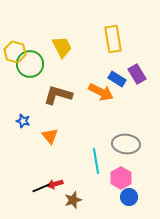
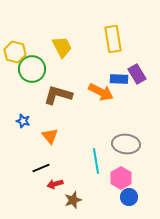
green circle: moved 2 px right, 5 px down
blue rectangle: moved 2 px right; rotated 30 degrees counterclockwise
black line: moved 20 px up
